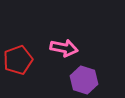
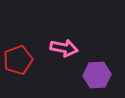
purple hexagon: moved 13 px right, 5 px up; rotated 20 degrees counterclockwise
